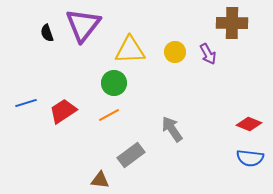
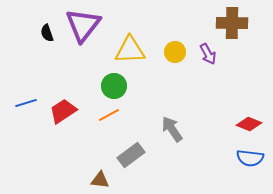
green circle: moved 3 px down
